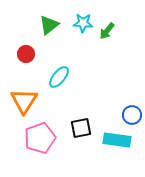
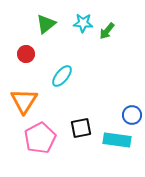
green triangle: moved 3 px left, 1 px up
cyan ellipse: moved 3 px right, 1 px up
pink pentagon: rotated 8 degrees counterclockwise
